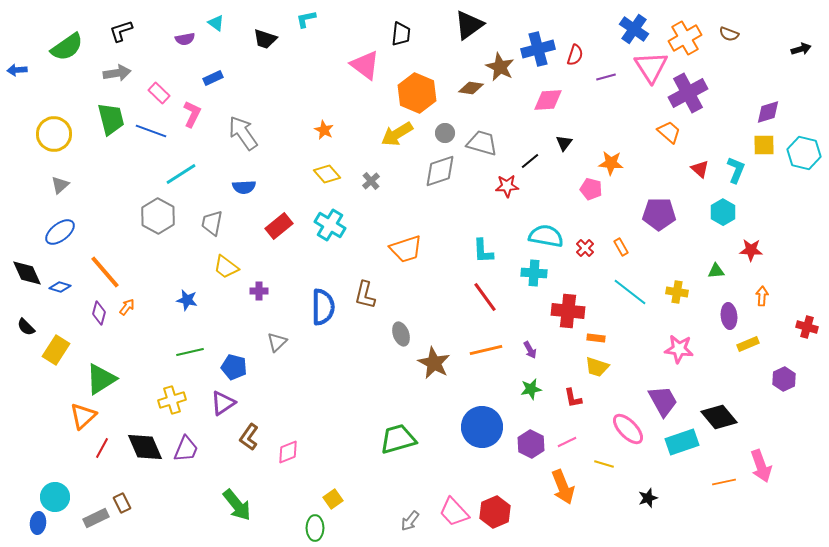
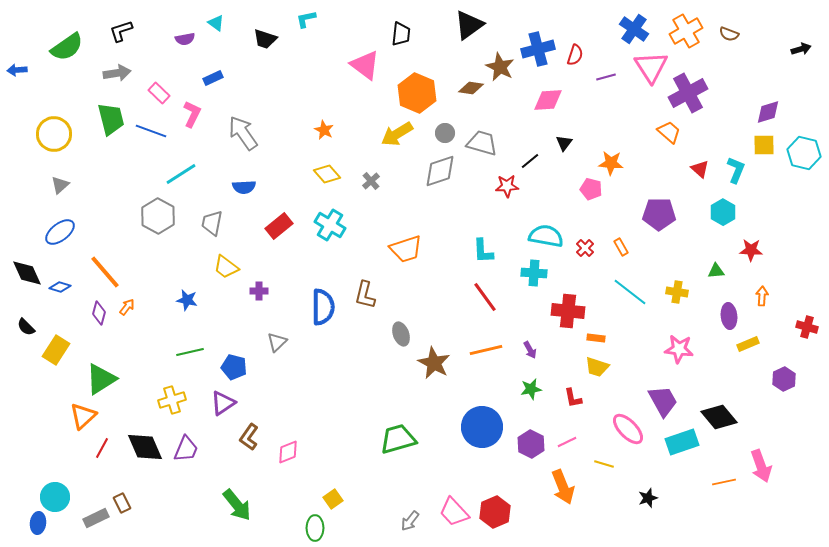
orange cross at (685, 38): moved 1 px right, 7 px up
